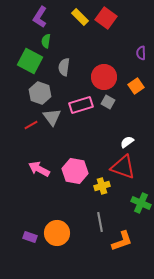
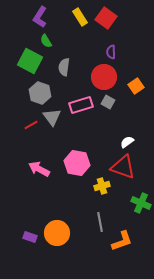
yellow rectangle: rotated 12 degrees clockwise
green semicircle: rotated 40 degrees counterclockwise
purple semicircle: moved 30 px left, 1 px up
pink hexagon: moved 2 px right, 8 px up
